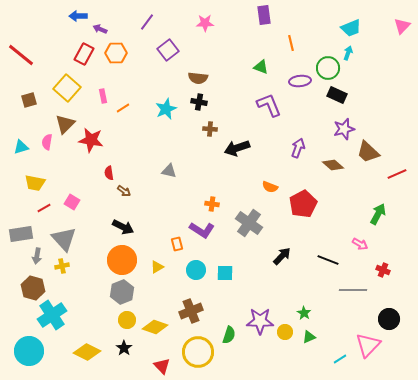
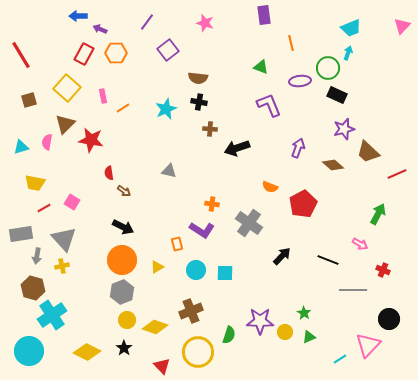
pink star at (205, 23): rotated 18 degrees clockwise
red line at (21, 55): rotated 20 degrees clockwise
